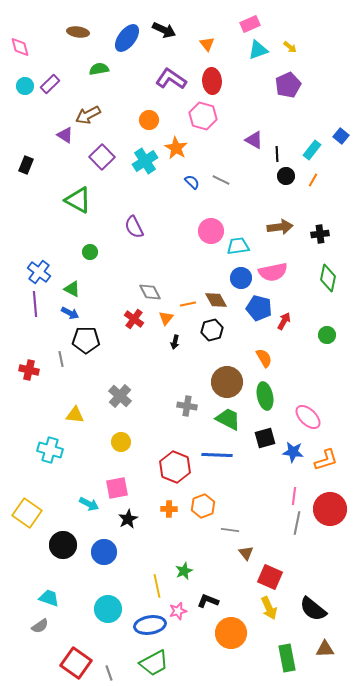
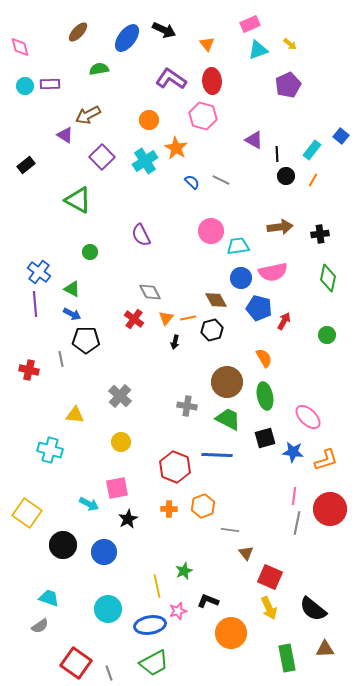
brown ellipse at (78, 32): rotated 55 degrees counterclockwise
yellow arrow at (290, 47): moved 3 px up
purple rectangle at (50, 84): rotated 42 degrees clockwise
black rectangle at (26, 165): rotated 30 degrees clockwise
purple semicircle at (134, 227): moved 7 px right, 8 px down
orange line at (188, 304): moved 14 px down
blue arrow at (70, 313): moved 2 px right, 1 px down
